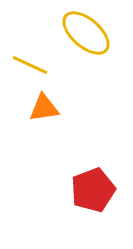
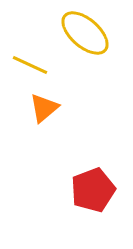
yellow ellipse: moved 1 px left
orange triangle: rotated 32 degrees counterclockwise
